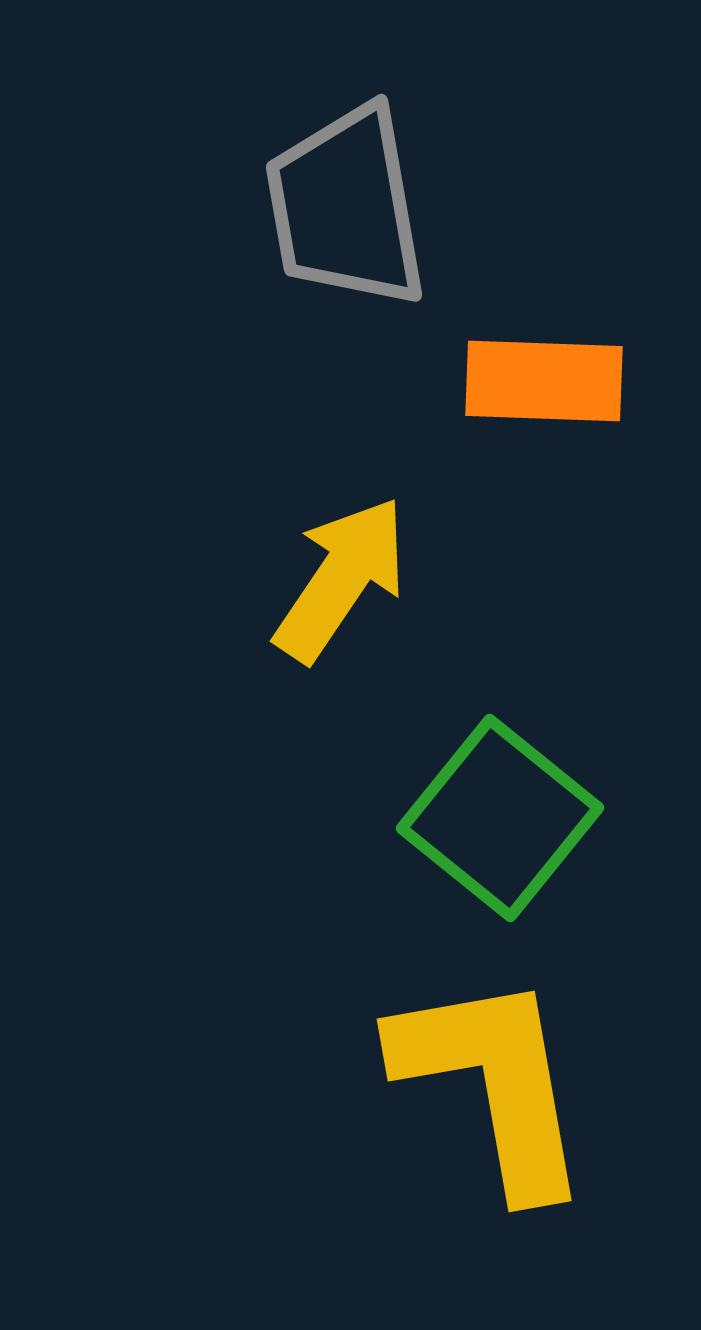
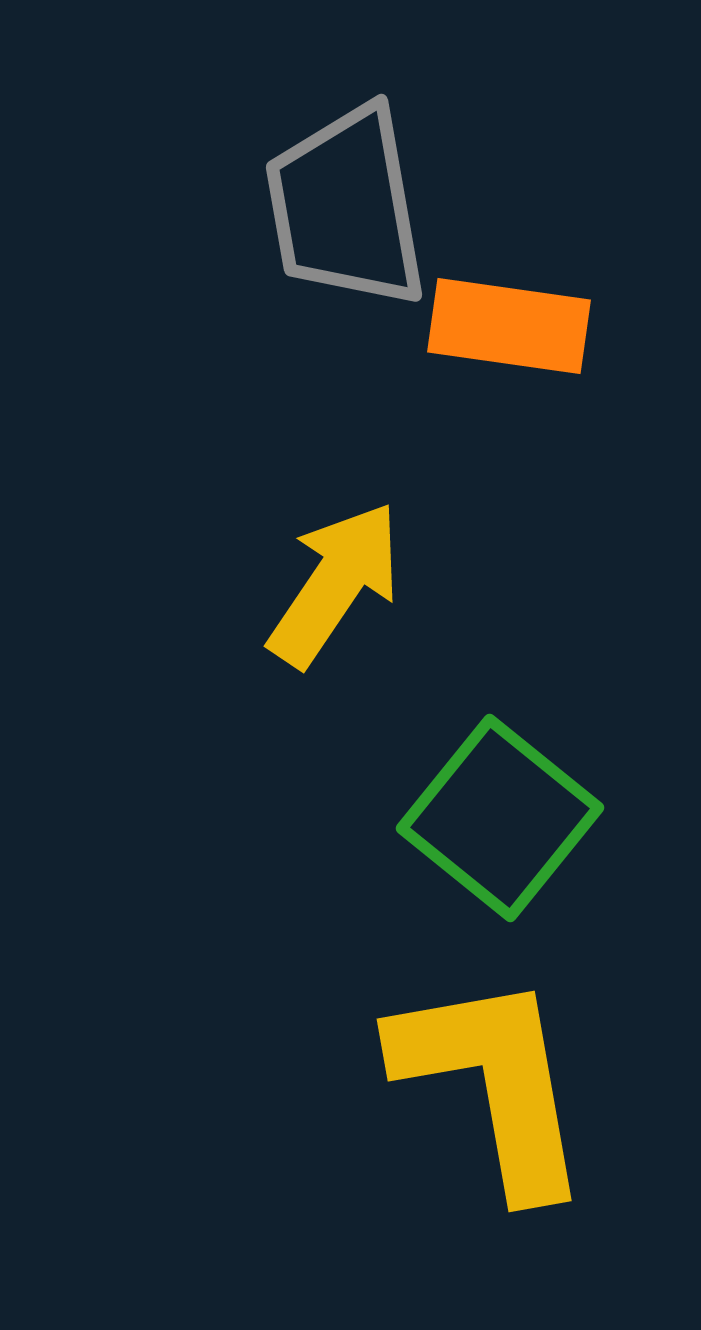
orange rectangle: moved 35 px left, 55 px up; rotated 6 degrees clockwise
yellow arrow: moved 6 px left, 5 px down
